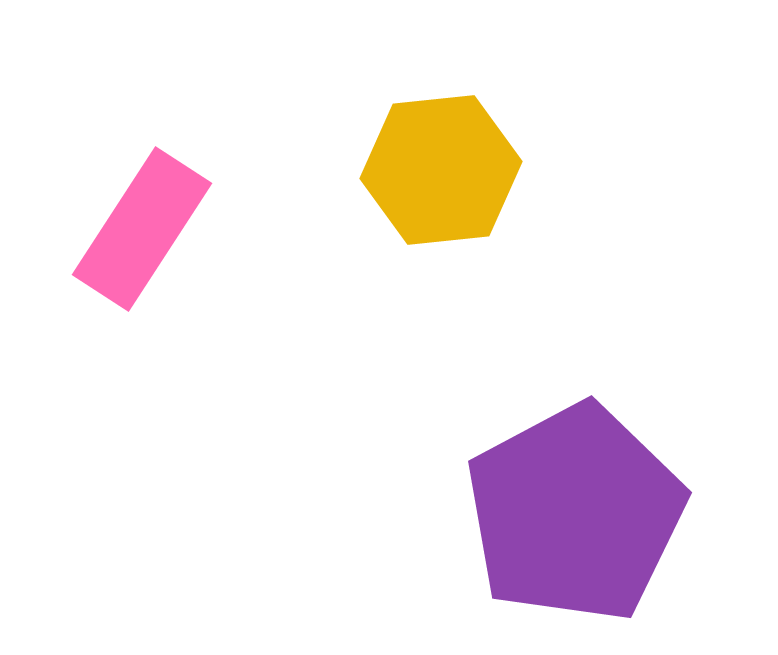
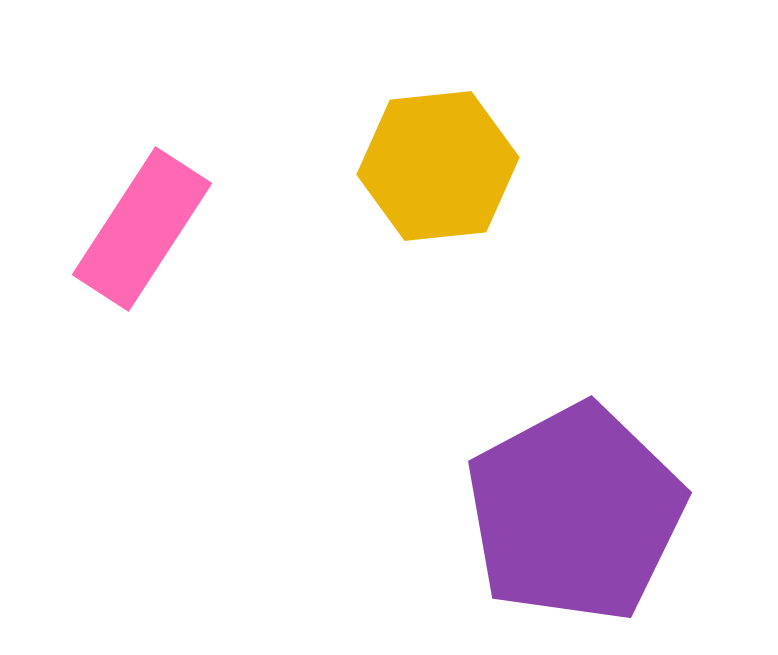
yellow hexagon: moved 3 px left, 4 px up
